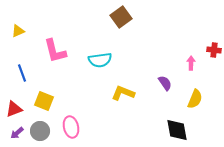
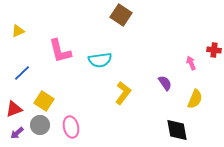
brown square: moved 2 px up; rotated 20 degrees counterclockwise
pink L-shape: moved 5 px right
pink arrow: rotated 24 degrees counterclockwise
blue line: rotated 66 degrees clockwise
yellow L-shape: rotated 105 degrees clockwise
yellow square: rotated 12 degrees clockwise
gray circle: moved 6 px up
